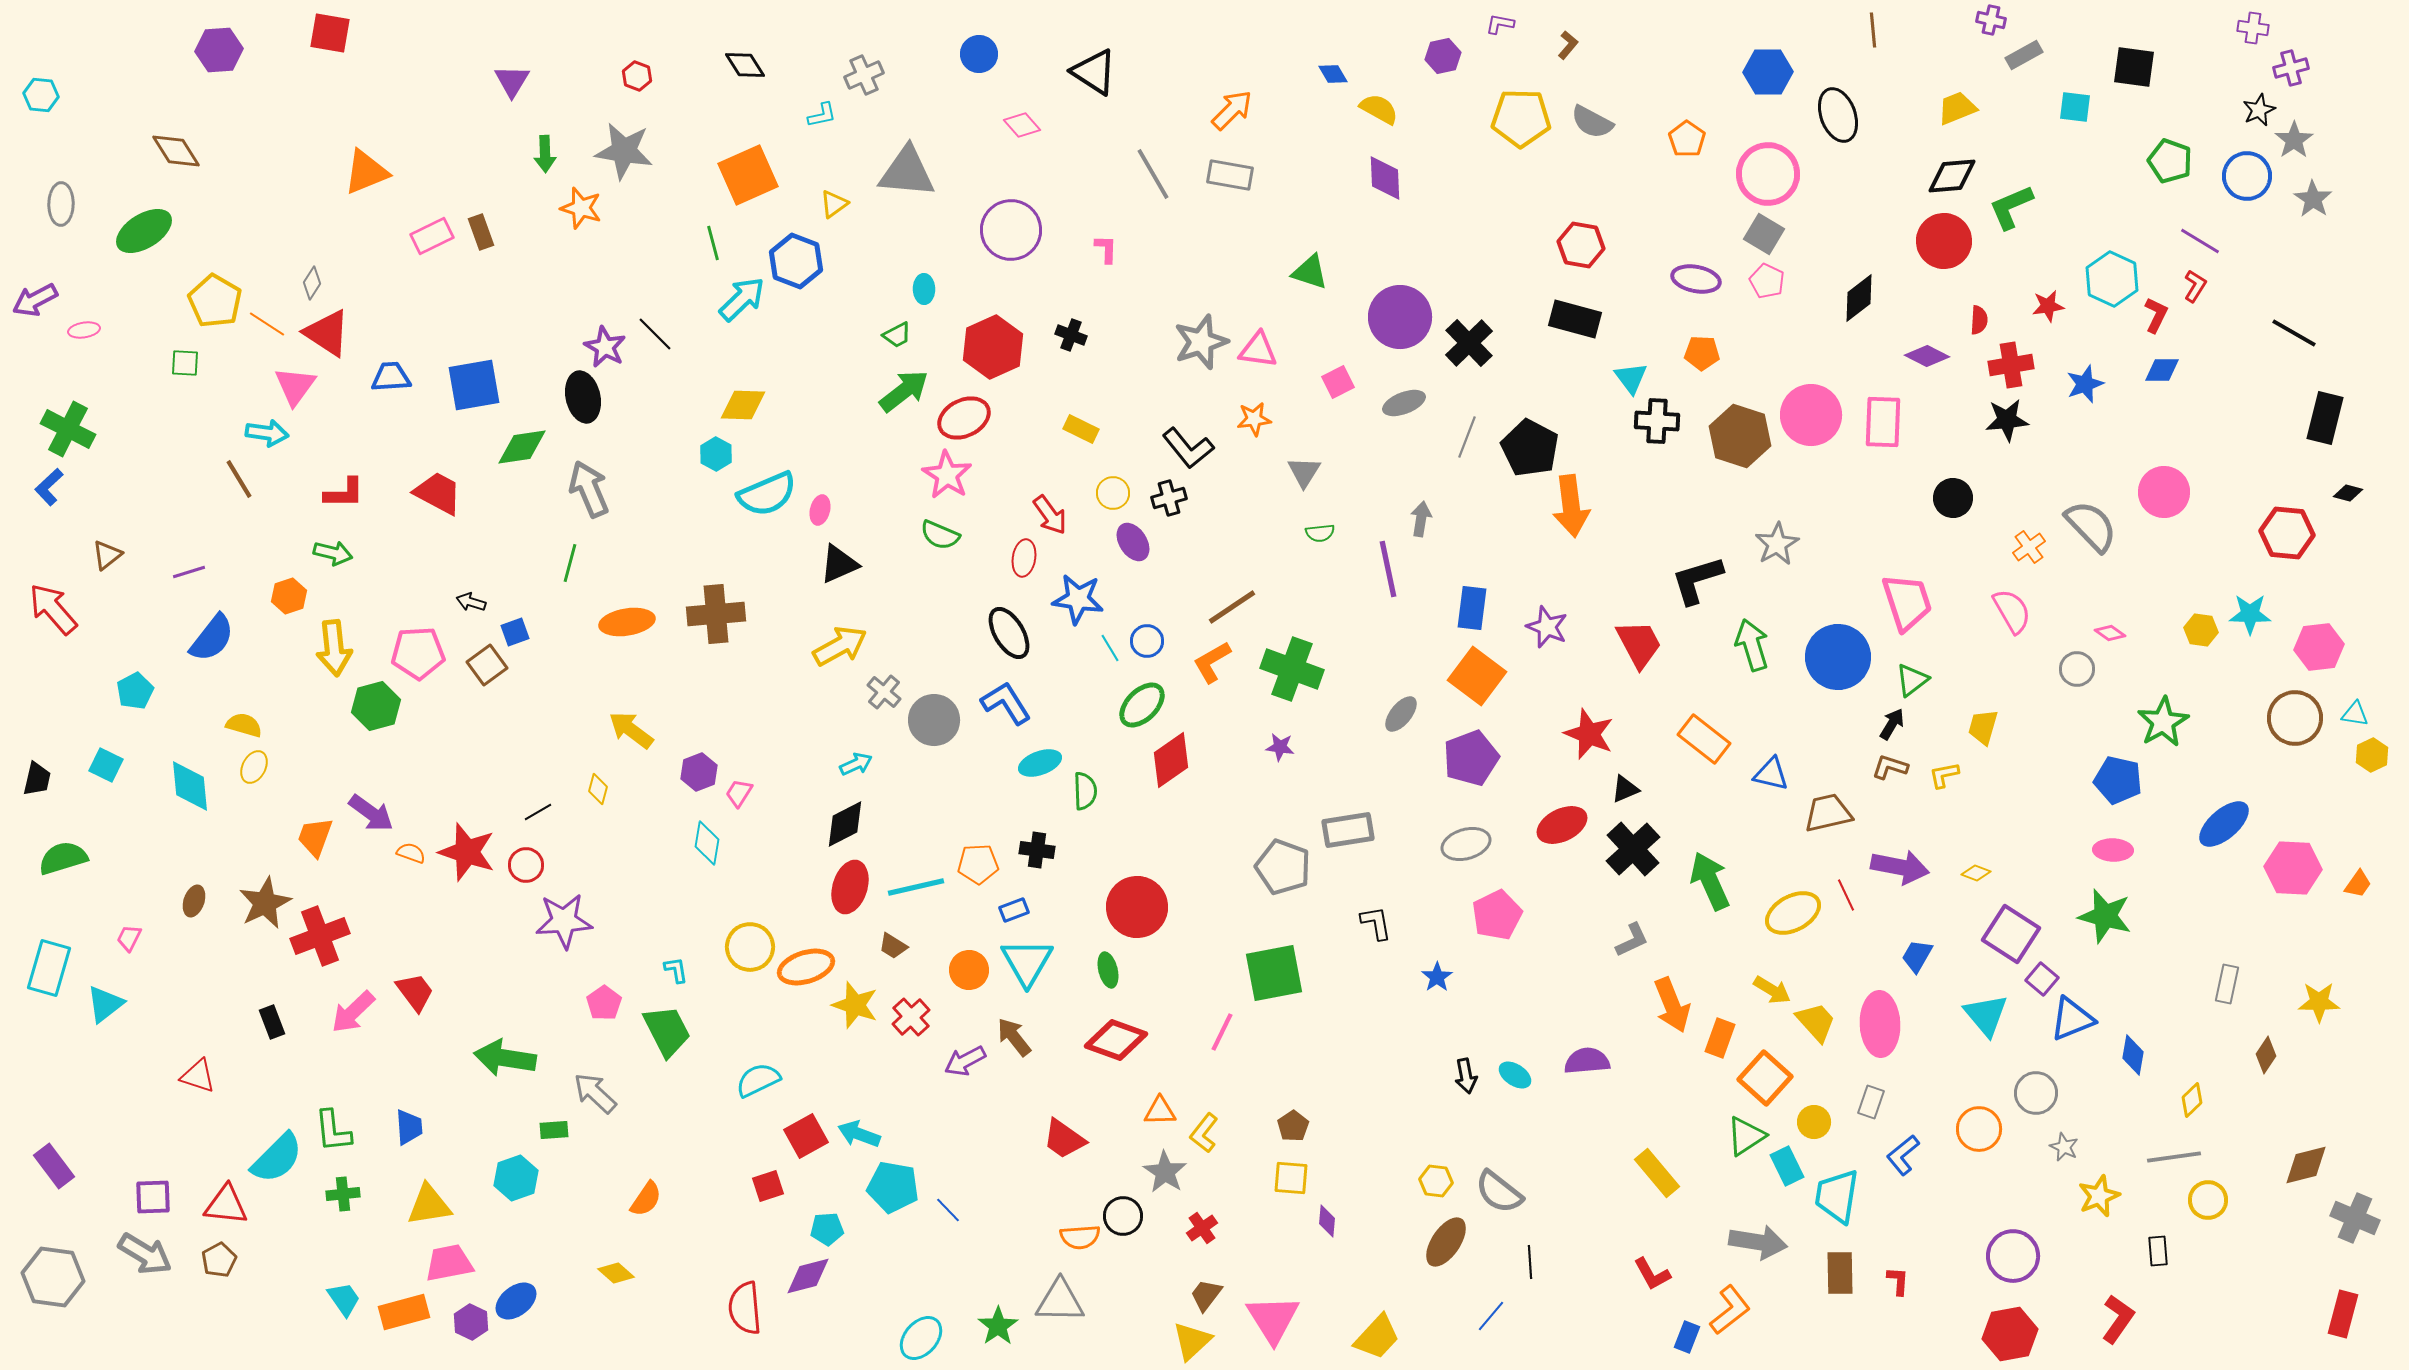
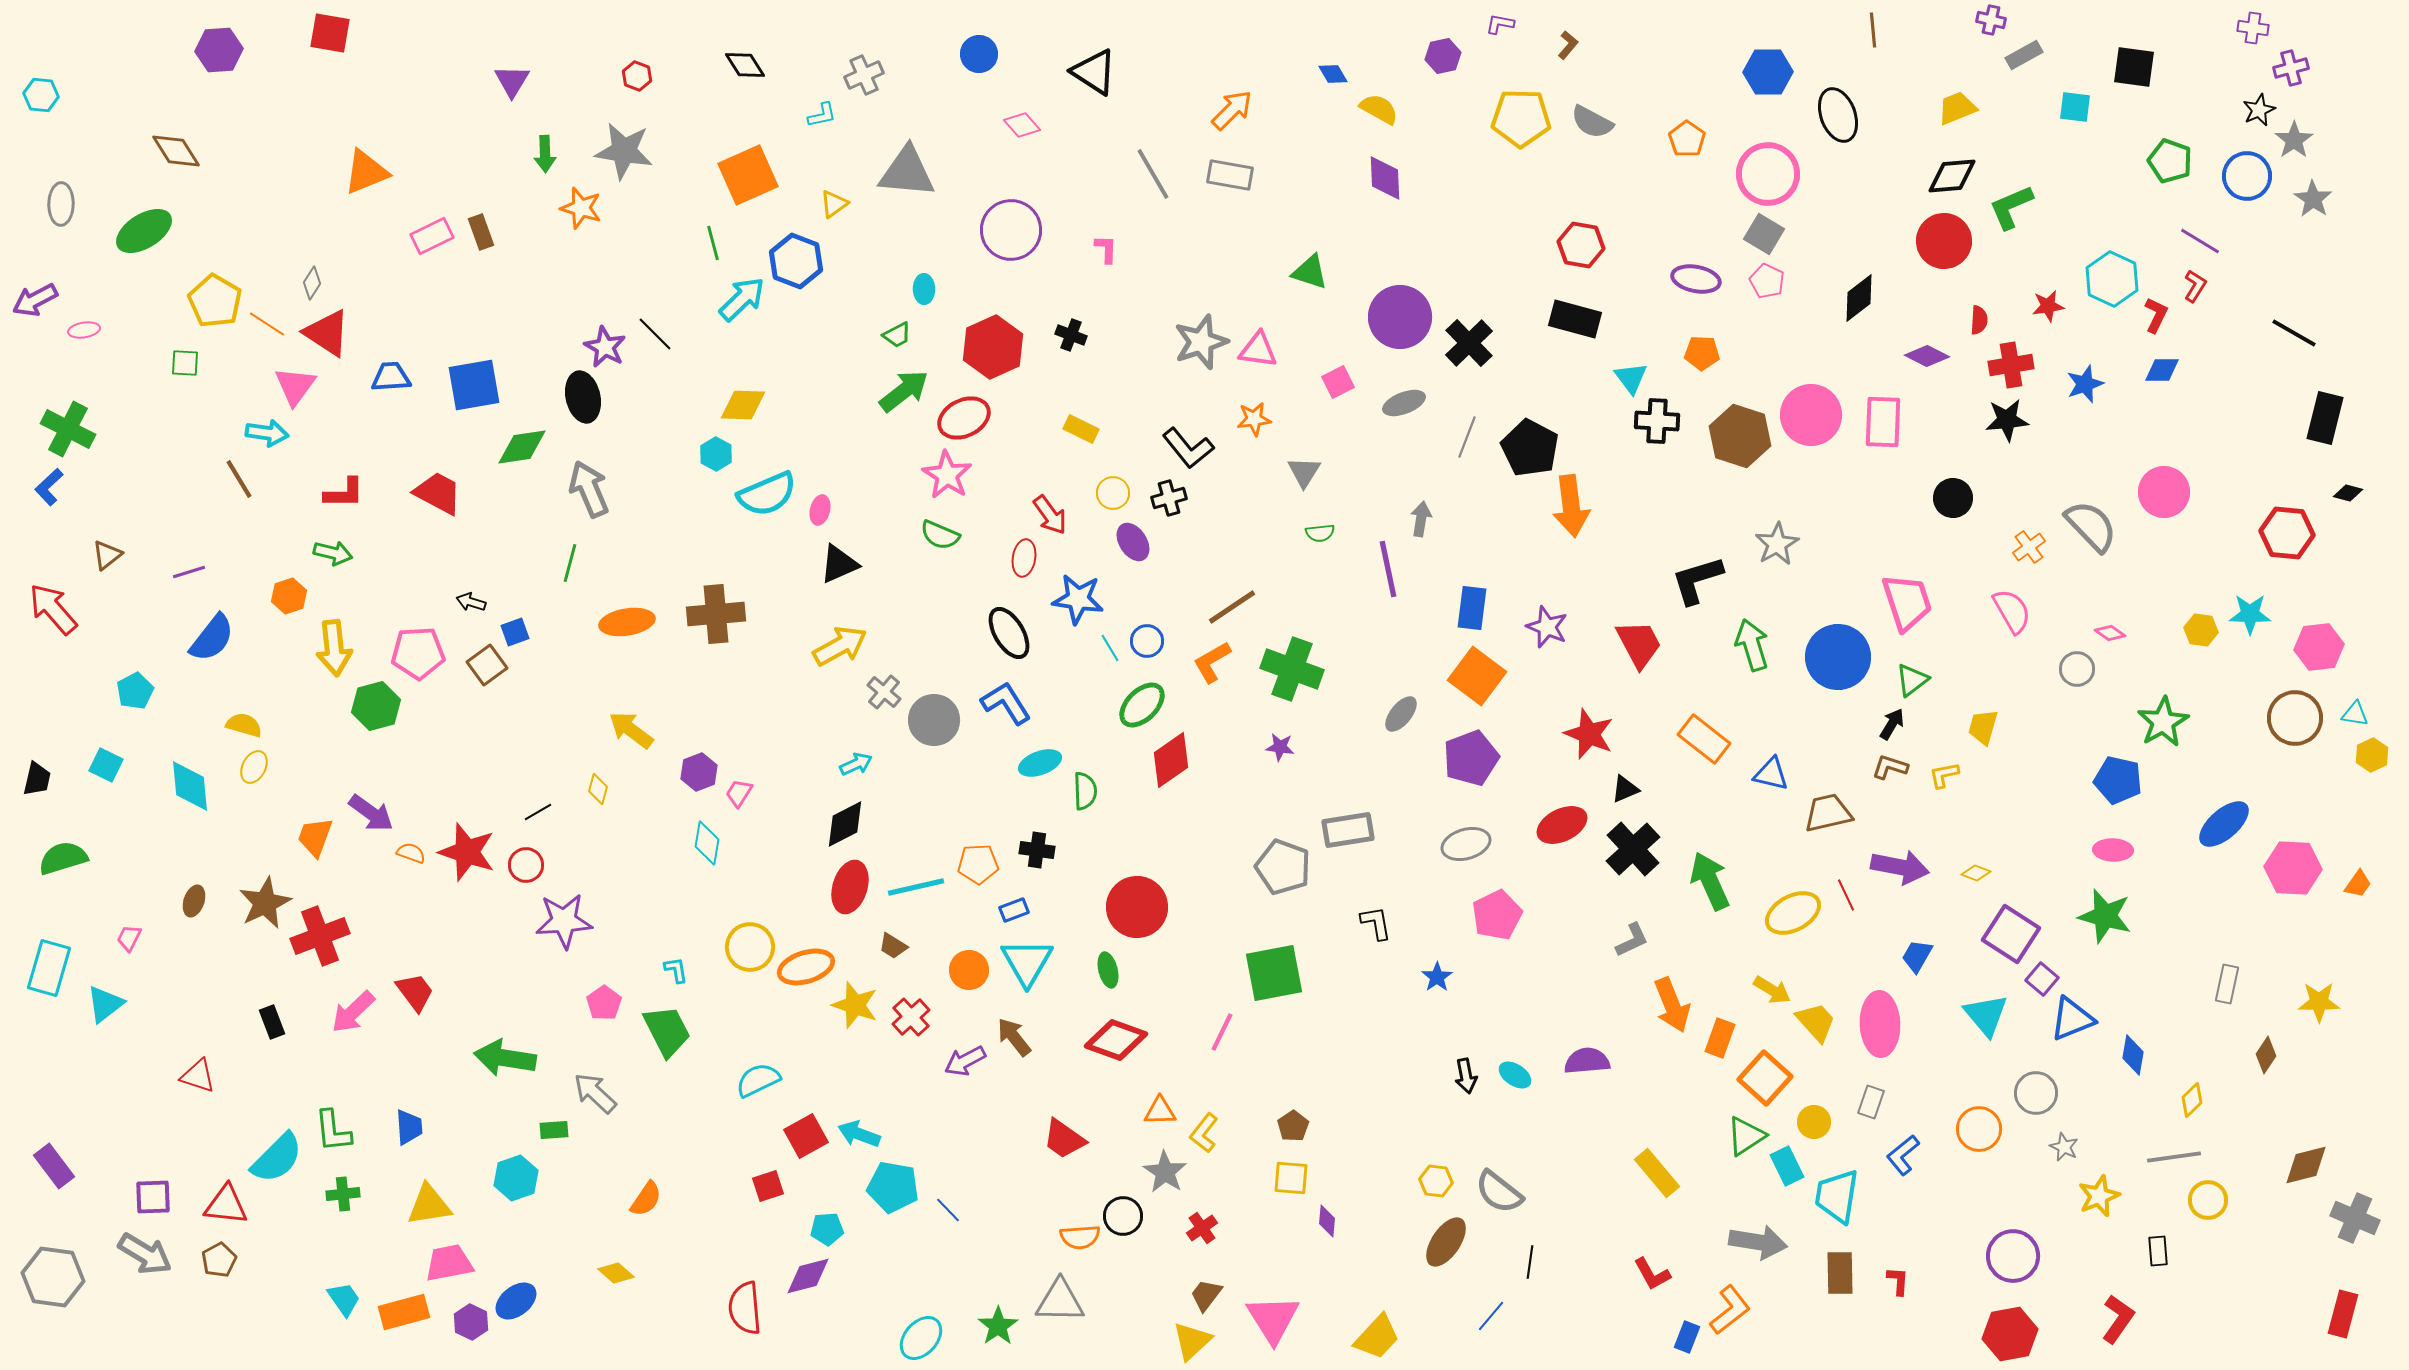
black line at (1530, 1262): rotated 12 degrees clockwise
